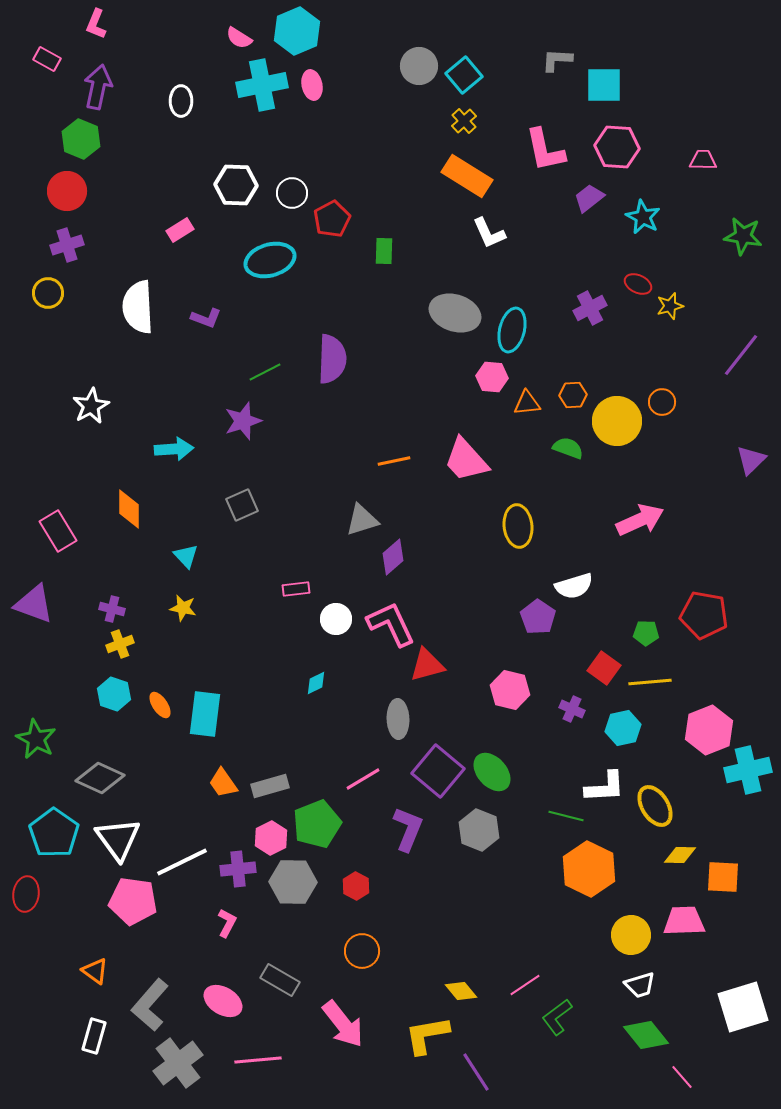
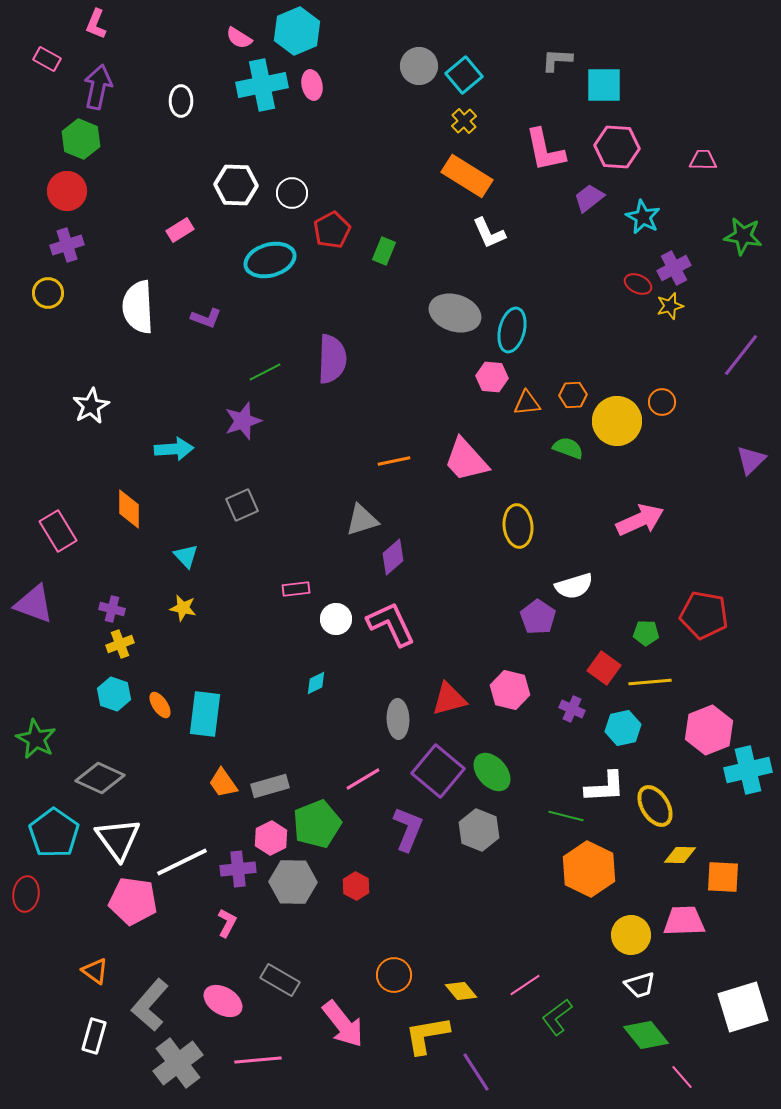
red pentagon at (332, 219): moved 11 px down
green rectangle at (384, 251): rotated 20 degrees clockwise
purple cross at (590, 308): moved 84 px right, 40 px up
red triangle at (427, 665): moved 22 px right, 34 px down
orange circle at (362, 951): moved 32 px right, 24 px down
